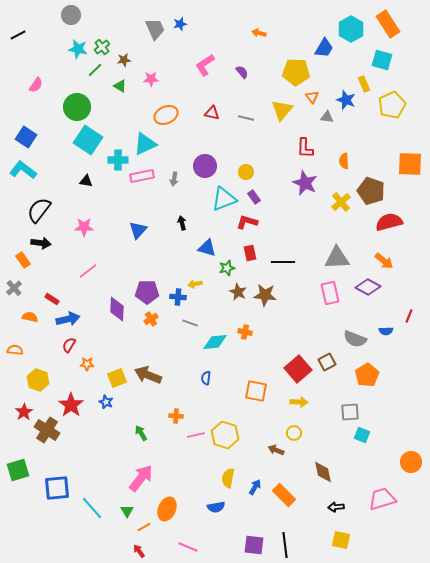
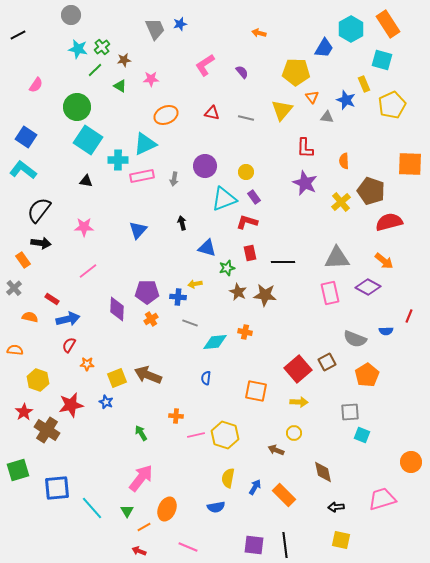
red star at (71, 405): rotated 25 degrees clockwise
red arrow at (139, 551): rotated 32 degrees counterclockwise
